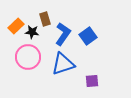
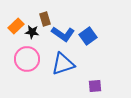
blue L-shape: rotated 90 degrees clockwise
pink circle: moved 1 px left, 2 px down
purple square: moved 3 px right, 5 px down
